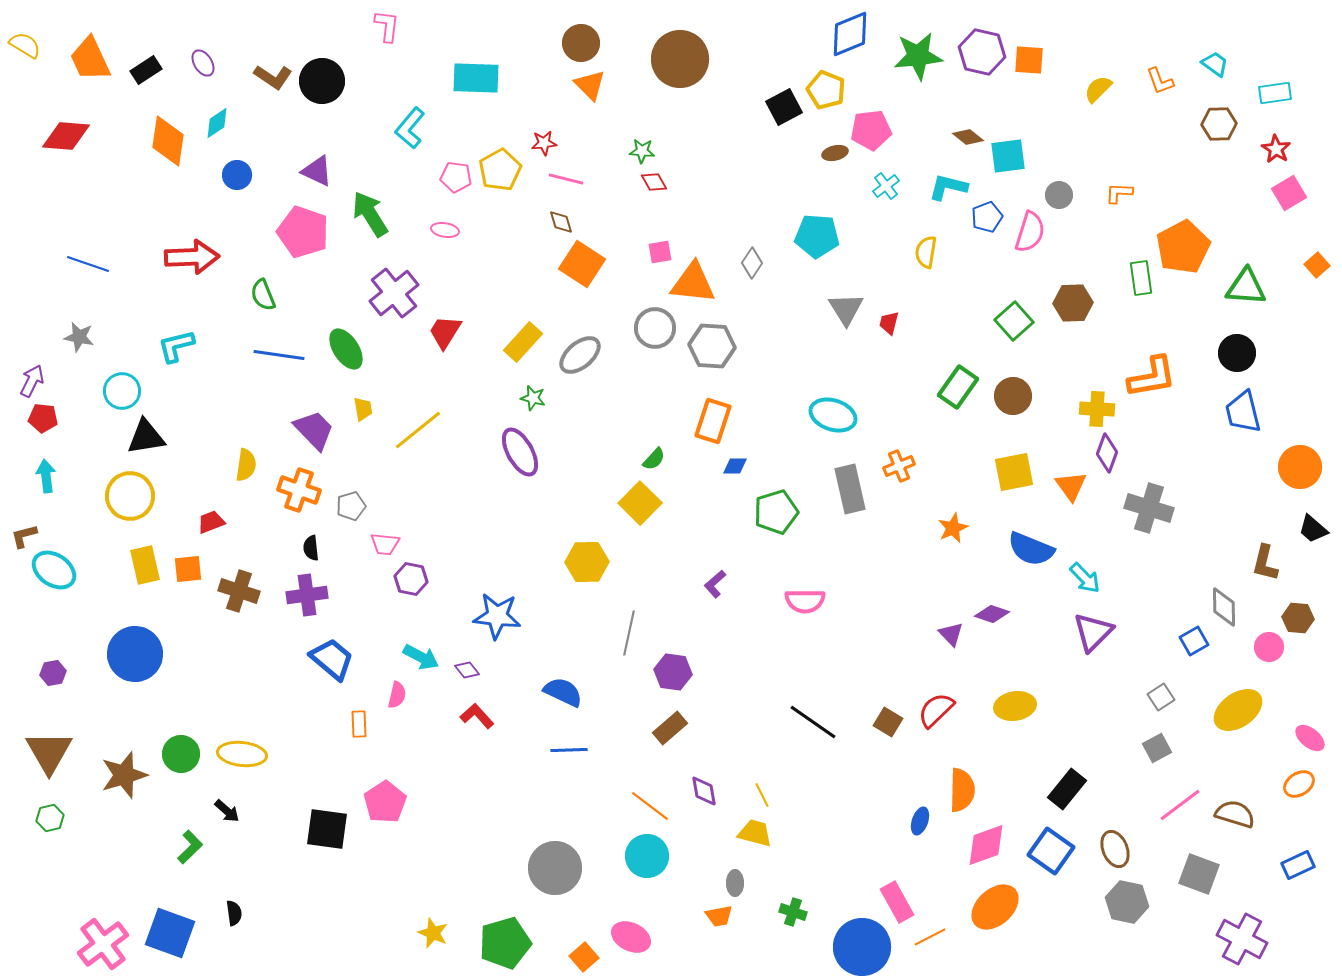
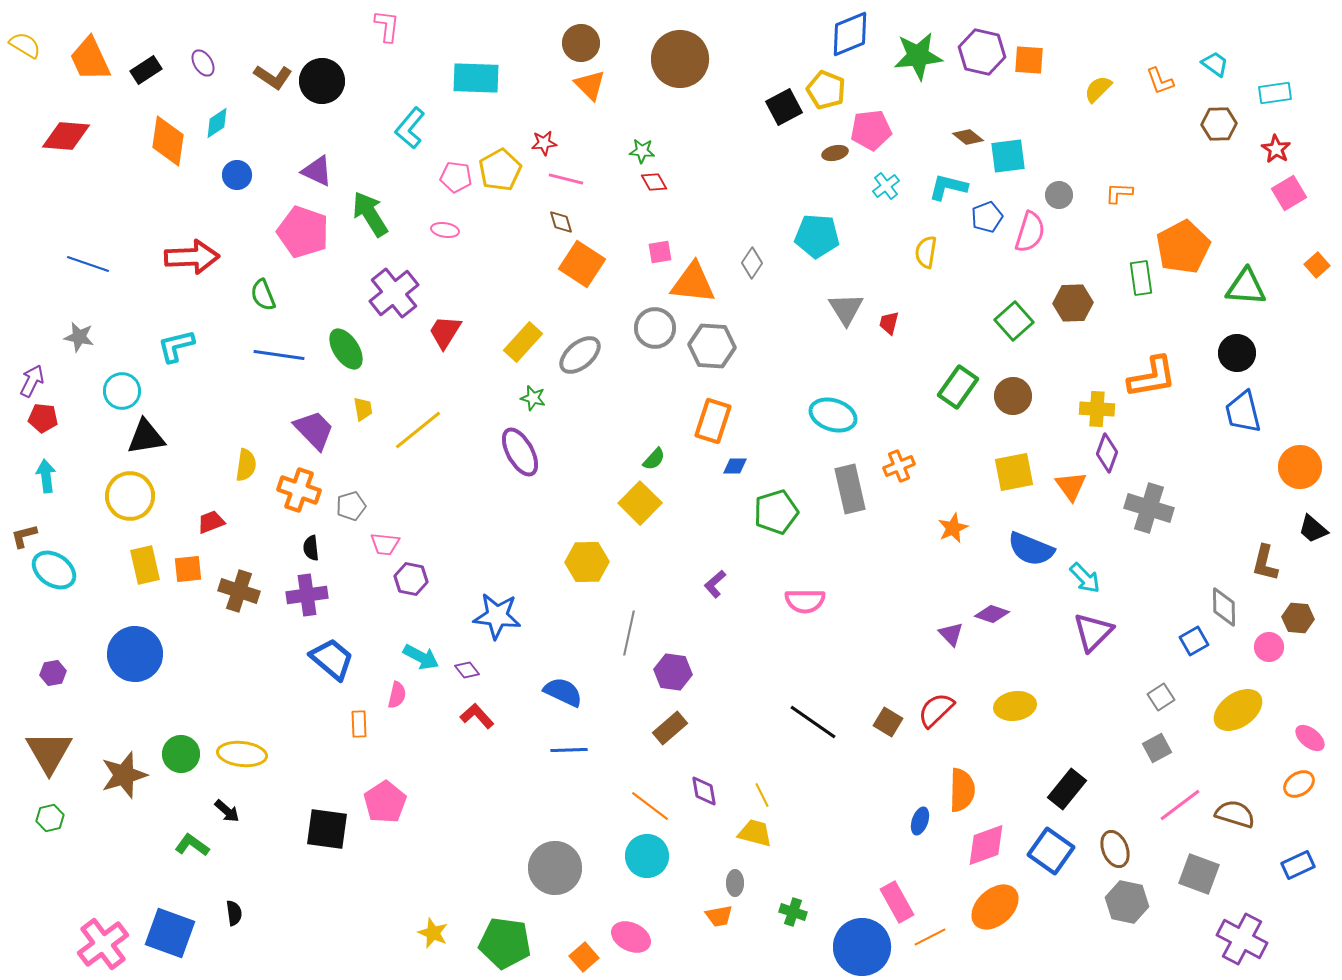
green L-shape at (190, 847): moved 2 px right, 2 px up; rotated 100 degrees counterclockwise
green pentagon at (505, 943): rotated 24 degrees clockwise
